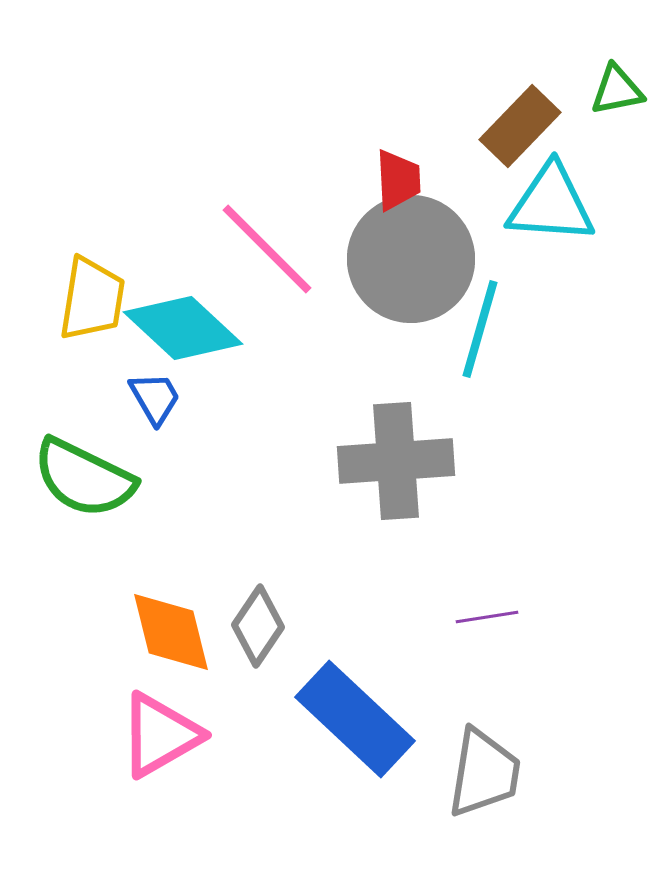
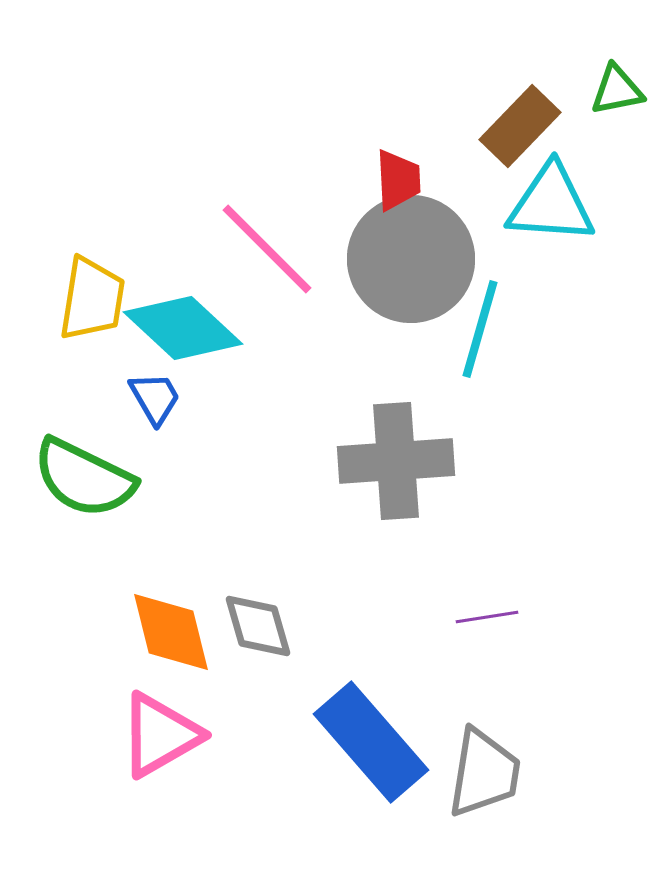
gray diamond: rotated 50 degrees counterclockwise
blue rectangle: moved 16 px right, 23 px down; rotated 6 degrees clockwise
